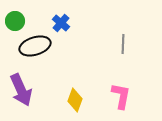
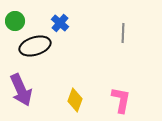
blue cross: moved 1 px left
gray line: moved 11 px up
pink L-shape: moved 4 px down
